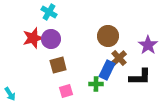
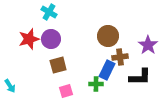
red star: moved 4 px left, 1 px down
brown cross: moved 1 px right, 1 px up; rotated 35 degrees clockwise
cyan arrow: moved 8 px up
